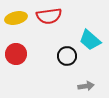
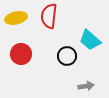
red semicircle: rotated 105 degrees clockwise
red circle: moved 5 px right
